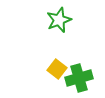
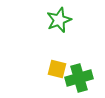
yellow square: rotated 24 degrees counterclockwise
